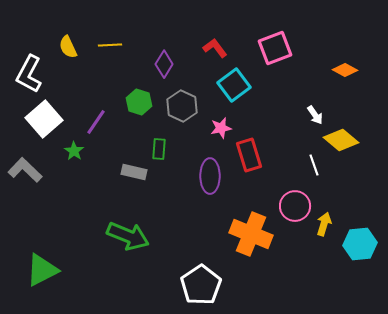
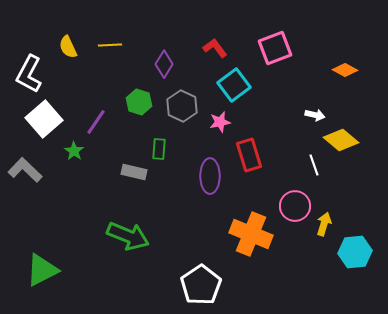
white arrow: rotated 42 degrees counterclockwise
pink star: moved 1 px left, 6 px up
cyan hexagon: moved 5 px left, 8 px down
